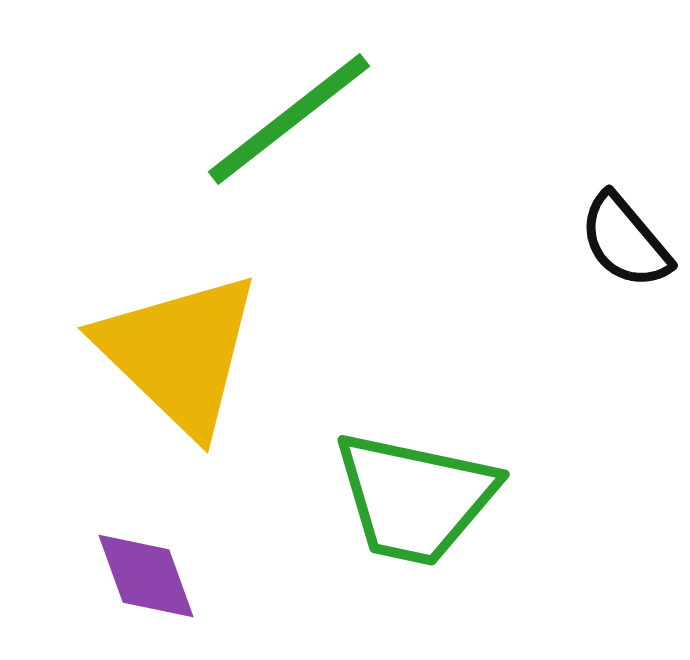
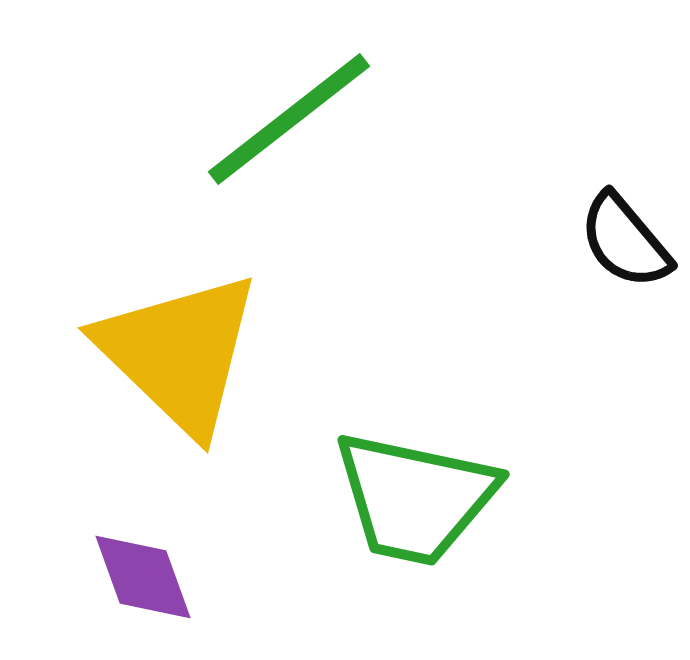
purple diamond: moved 3 px left, 1 px down
